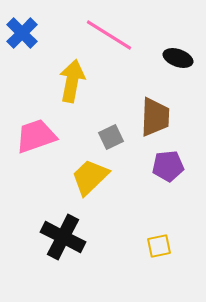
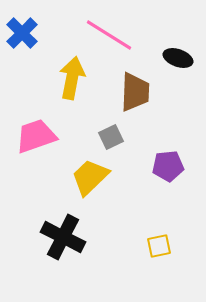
yellow arrow: moved 3 px up
brown trapezoid: moved 20 px left, 25 px up
